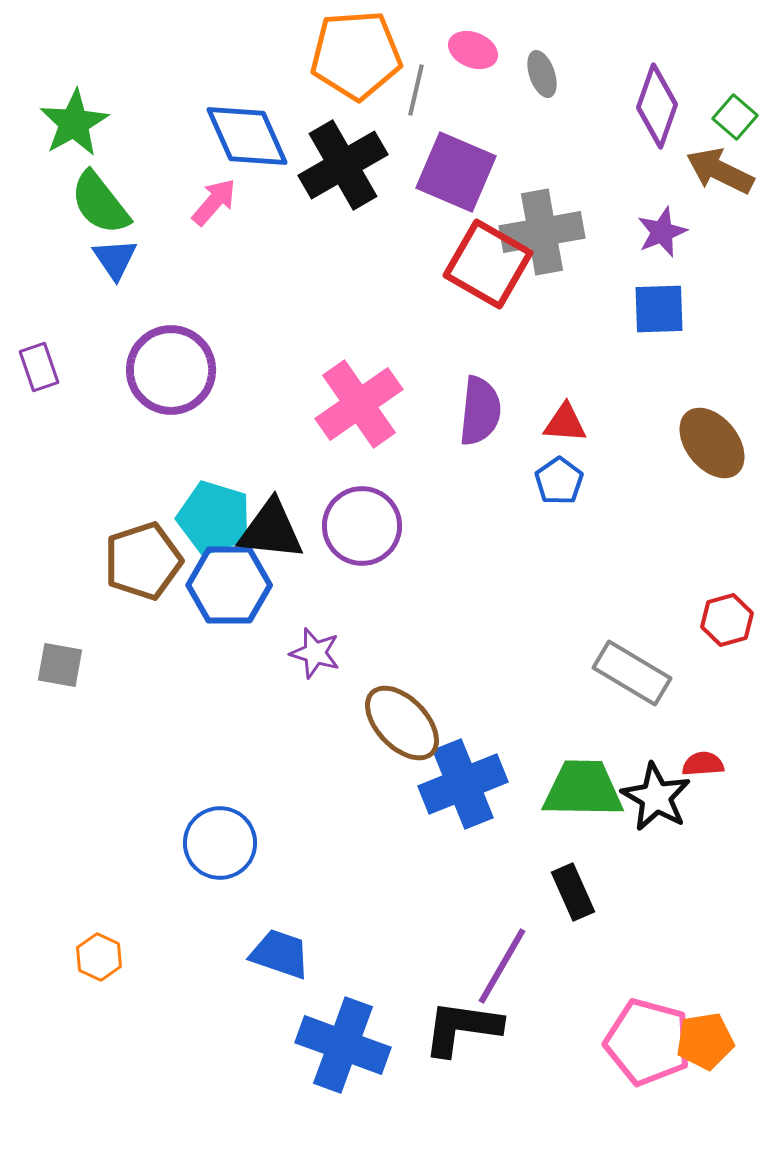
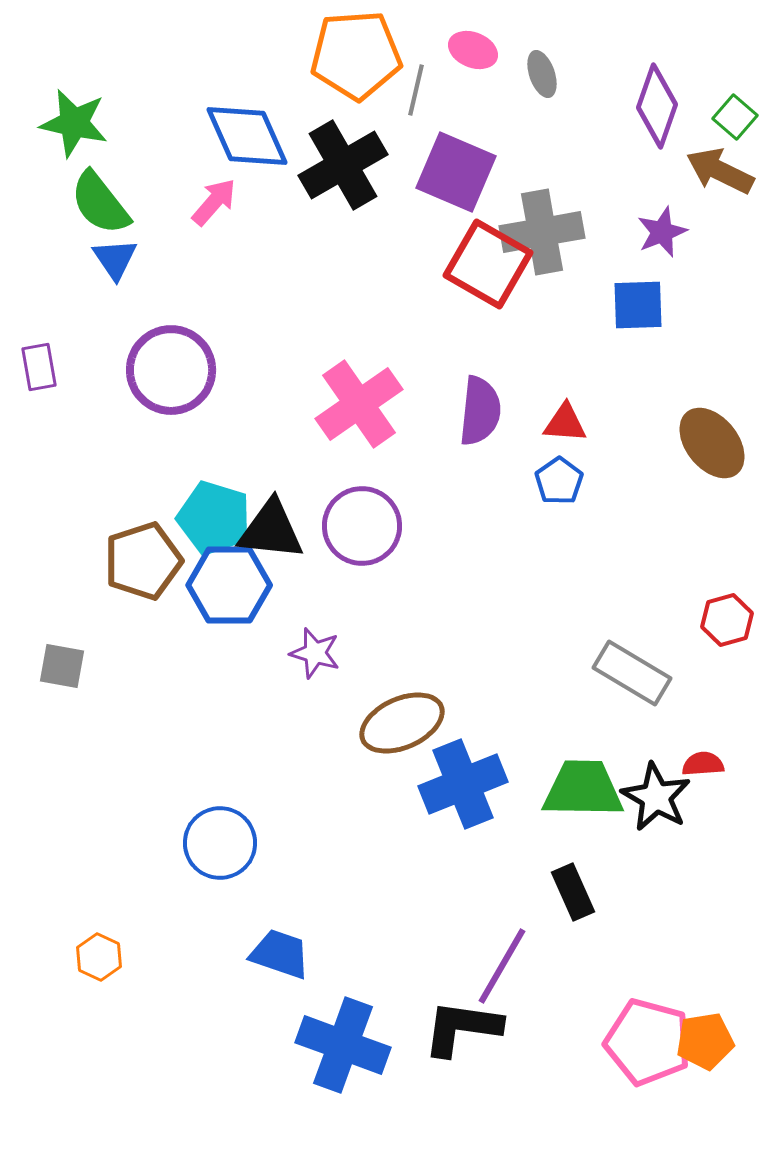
green star at (74, 123): rotated 30 degrees counterclockwise
blue square at (659, 309): moved 21 px left, 4 px up
purple rectangle at (39, 367): rotated 9 degrees clockwise
gray square at (60, 665): moved 2 px right, 1 px down
brown ellipse at (402, 723): rotated 70 degrees counterclockwise
